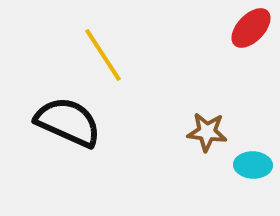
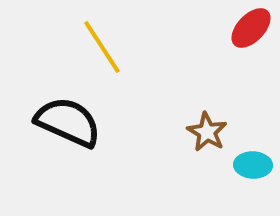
yellow line: moved 1 px left, 8 px up
brown star: rotated 24 degrees clockwise
